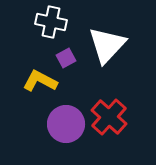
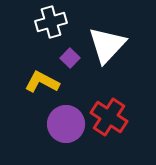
white cross: rotated 28 degrees counterclockwise
purple square: moved 4 px right; rotated 18 degrees counterclockwise
yellow L-shape: moved 2 px right, 1 px down
red cross: rotated 9 degrees counterclockwise
